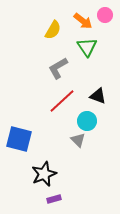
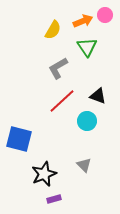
orange arrow: rotated 60 degrees counterclockwise
gray triangle: moved 6 px right, 25 px down
